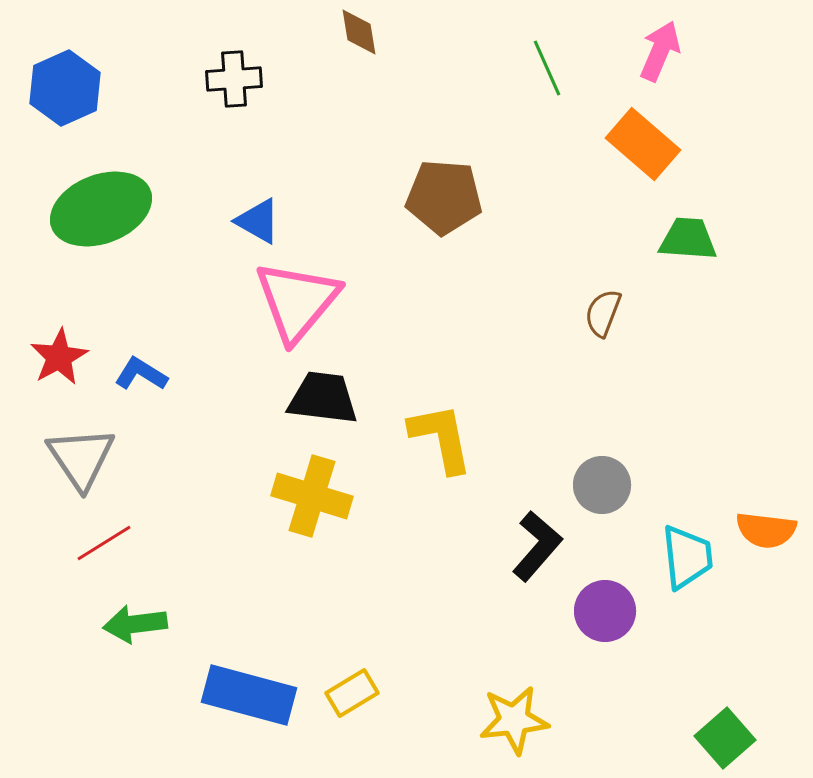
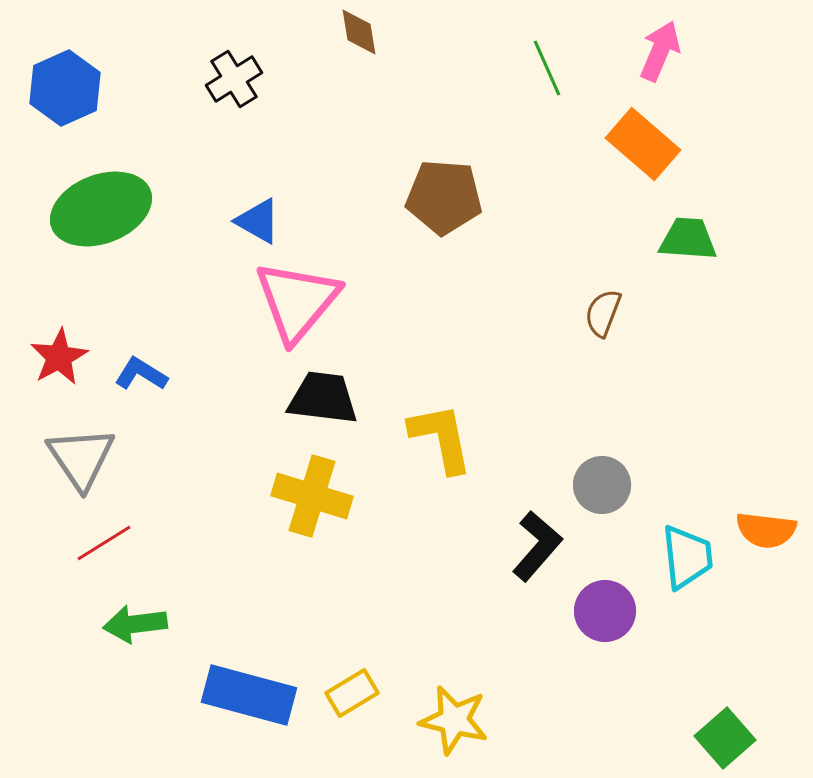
black cross: rotated 28 degrees counterclockwise
yellow star: moved 60 px left; rotated 20 degrees clockwise
